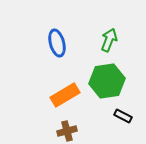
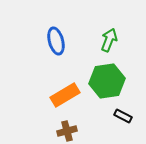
blue ellipse: moved 1 px left, 2 px up
